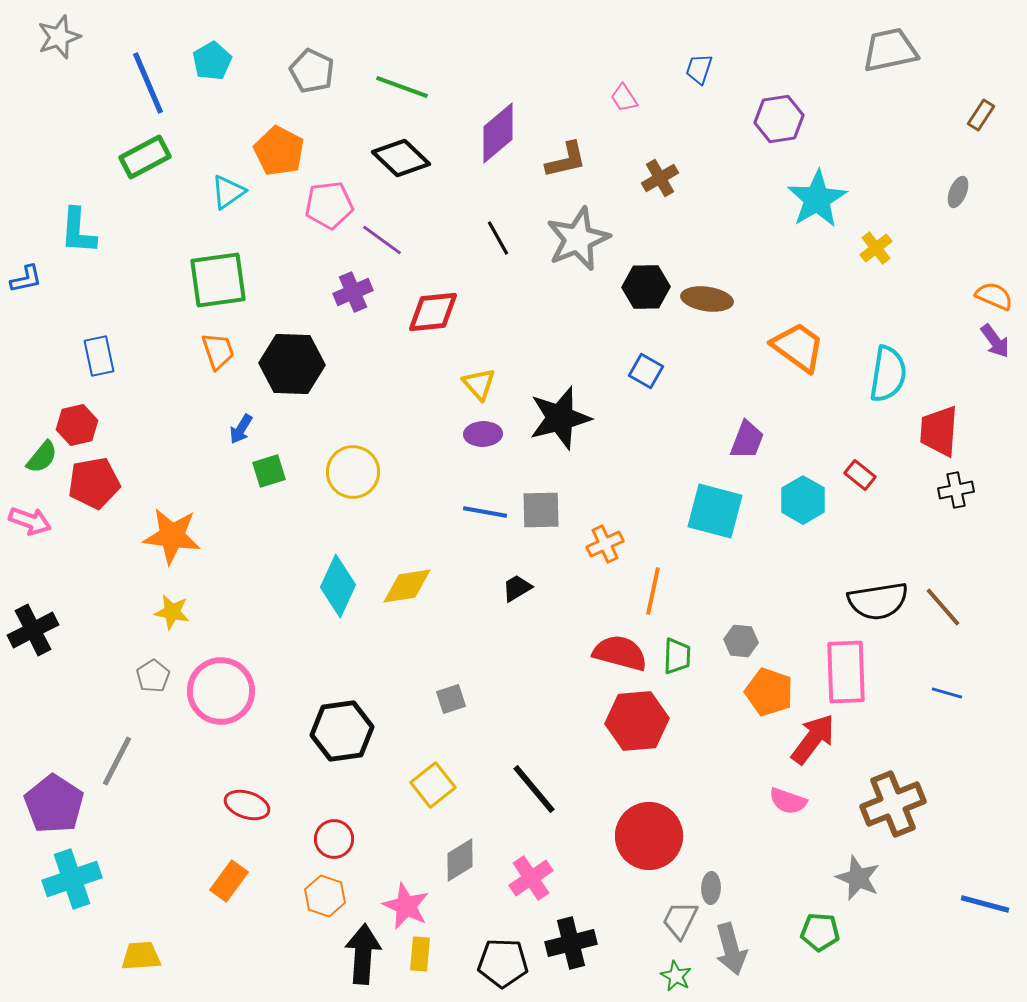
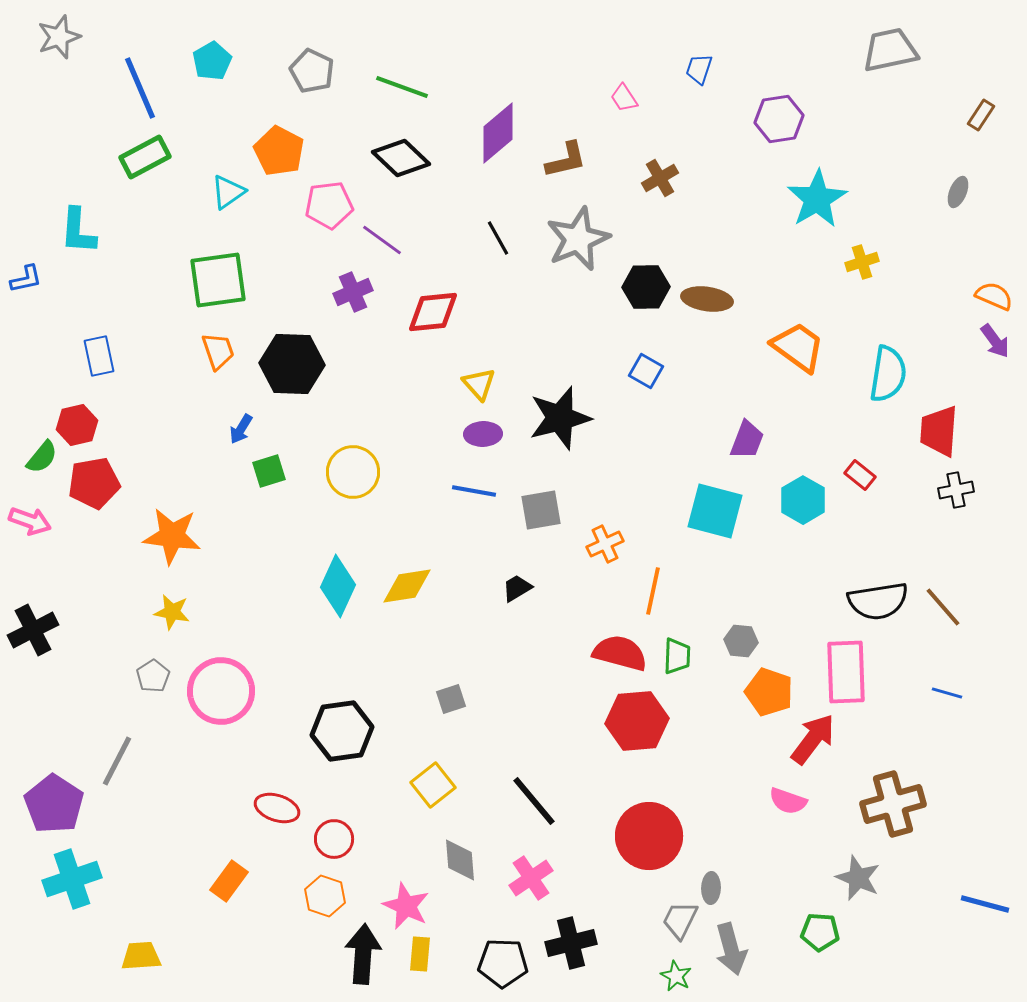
blue line at (148, 83): moved 8 px left, 5 px down
yellow cross at (876, 248): moved 14 px left, 14 px down; rotated 20 degrees clockwise
gray square at (541, 510): rotated 9 degrees counterclockwise
blue line at (485, 512): moved 11 px left, 21 px up
black line at (534, 789): moved 12 px down
brown cross at (893, 804): rotated 6 degrees clockwise
red ellipse at (247, 805): moved 30 px right, 3 px down
gray diamond at (460, 860): rotated 63 degrees counterclockwise
